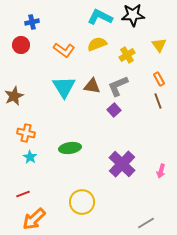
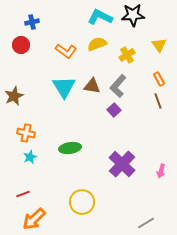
orange L-shape: moved 2 px right, 1 px down
gray L-shape: rotated 25 degrees counterclockwise
cyan star: rotated 16 degrees clockwise
